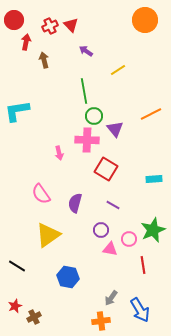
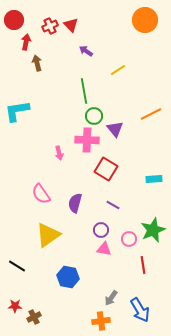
brown arrow: moved 7 px left, 3 px down
pink triangle: moved 6 px left
red star: rotated 24 degrees clockwise
